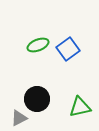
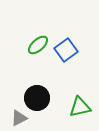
green ellipse: rotated 20 degrees counterclockwise
blue square: moved 2 px left, 1 px down
black circle: moved 1 px up
